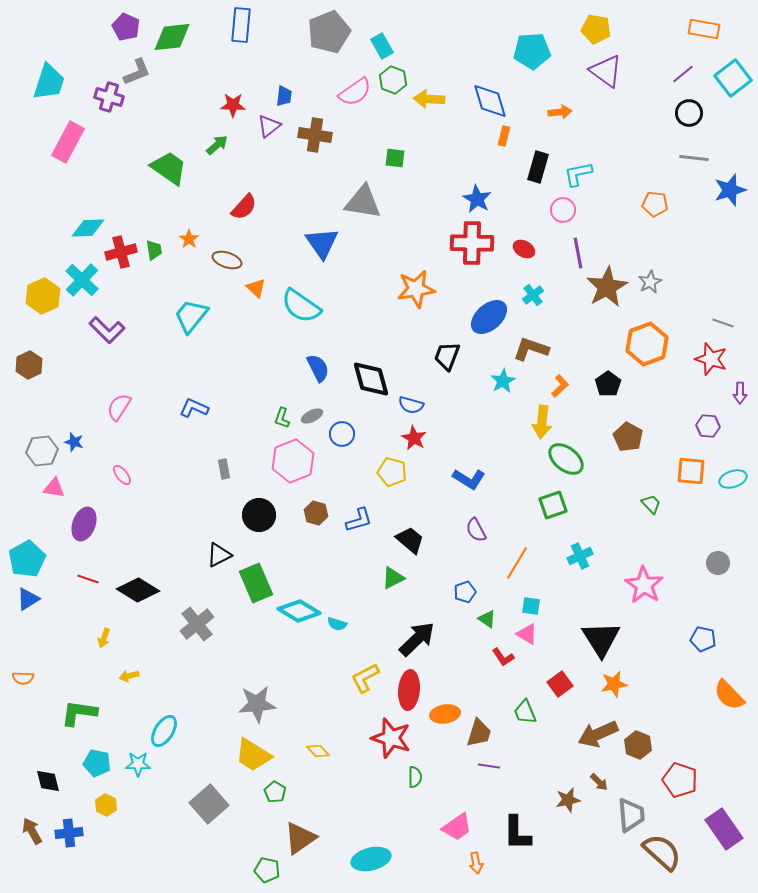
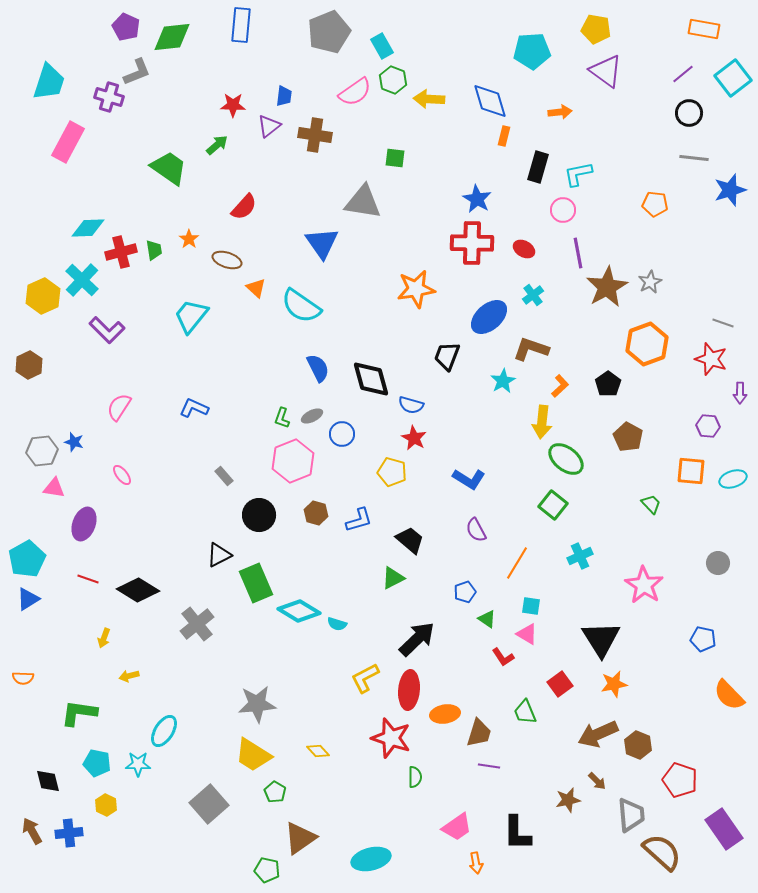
gray rectangle at (224, 469): moved 7 px down; rotated 30 degrees counterclockwise
green square at (553, 505): rotated 32 degrees counterclockwise
brown arrow at (599, 782): moved 2 px left, 1 px up
